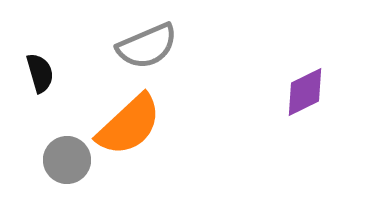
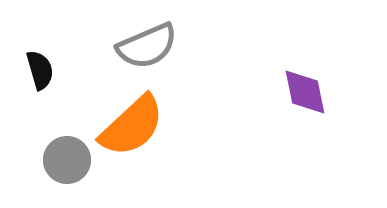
black semicircle: moved 3 px up
purple diamond: rotated 76 degrees counterclockwise
orange semicircle: moved 3 px right, 1 px down
